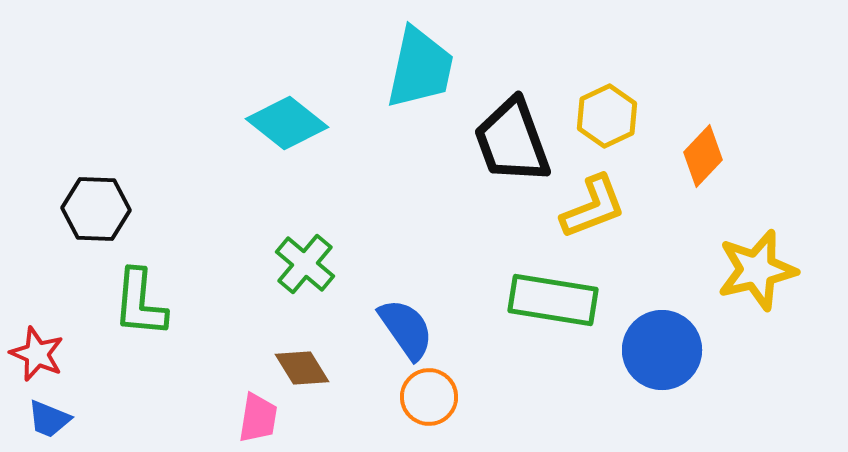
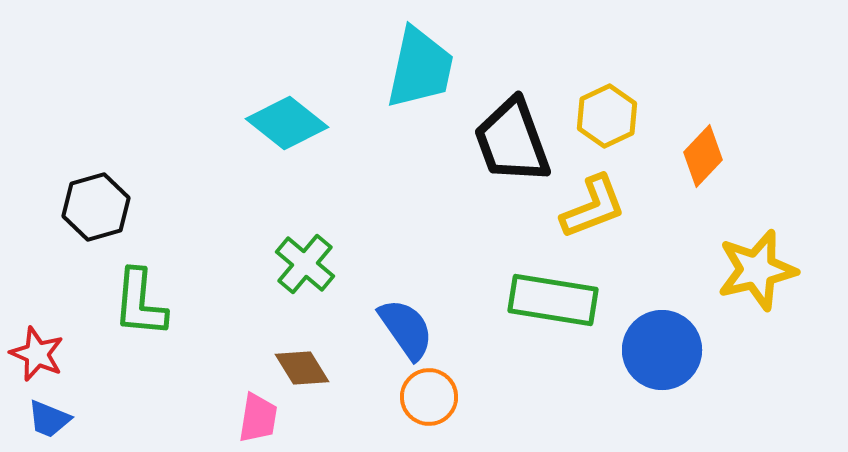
black hexagon: moved 2 px up; rotated 18 degrees counterclockwise
